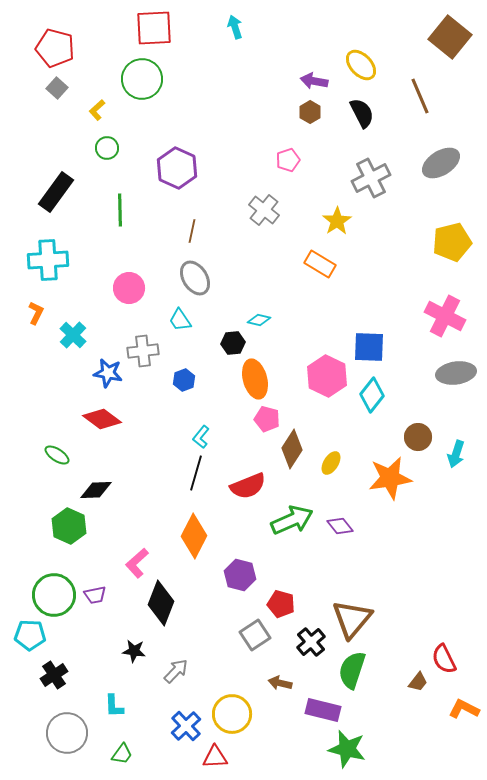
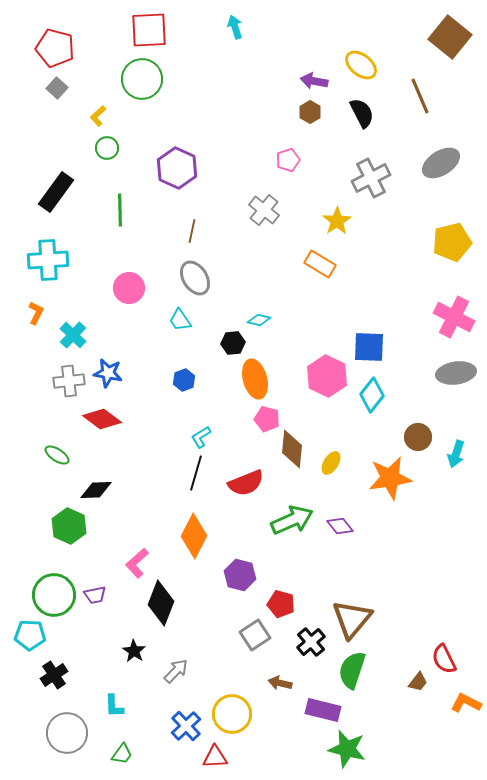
red square at (154, 28): moved 5 px left, 2 px down
yellow ellipse at (361, 65): rotated 8 degrees counterclockwise
yellow L-shape at (97, 110): moved 1 px right, 6 px down
pink cross at (445, 316): moved 9 px right, 1 px down
gray cross at (143, 351): moved 74 px left, 30 px down
cyan L-shape at (201, 437): rotated 20 degrees clockwise
brown diamond at (292, 449): rotated 27 degrees counterclockwise
red semicircle at (248, 486): moved 2 px left, 3 px up
black star at (134, 651): rotated 25 degrees clockwise
orange L-shape at (464, 709): moved 2 px right, 6 px up
